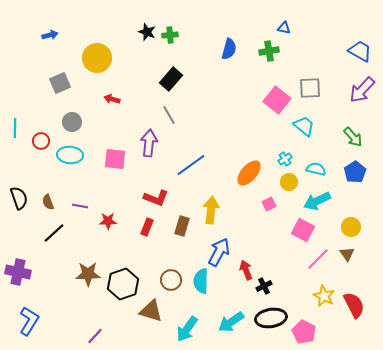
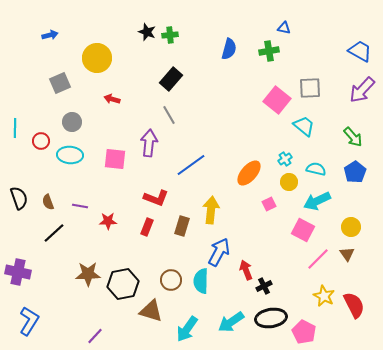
black hexagon at (123, 284): rotated 8 degrees clockwise
